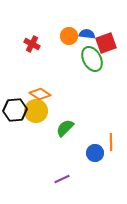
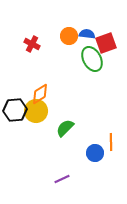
orange diamond: rotated 65 degrees counterclockwise
